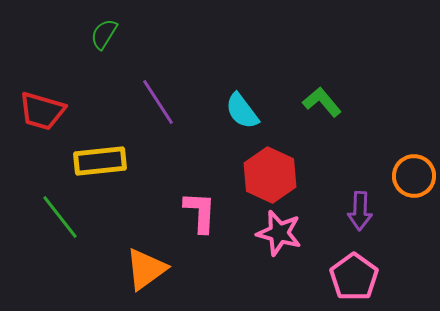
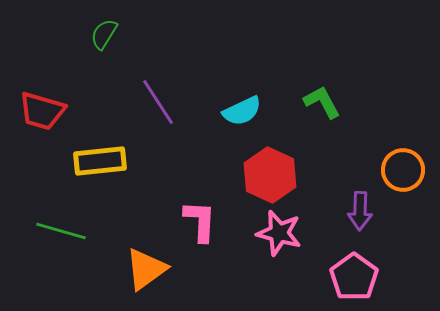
green L-shape: rotated 12 degrees clockwise
cyan semicircle: rotated 78 degrees counterclockwise
orange circle: moved 11 px left, 6 px up
pink L-shape: moved 9 px down
green line: moved 1 px right, 14 px down; rotated 36 degrees counterclockwise
